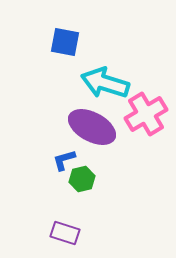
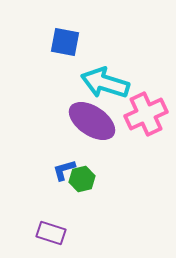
pink cross: rotated 6 degrees clockwise
purple ellipse: moved 6 px up; rotated 6 degrees clockwise
blue L-shape: moved 10 px down
purple rectangle: moved 14 px left
